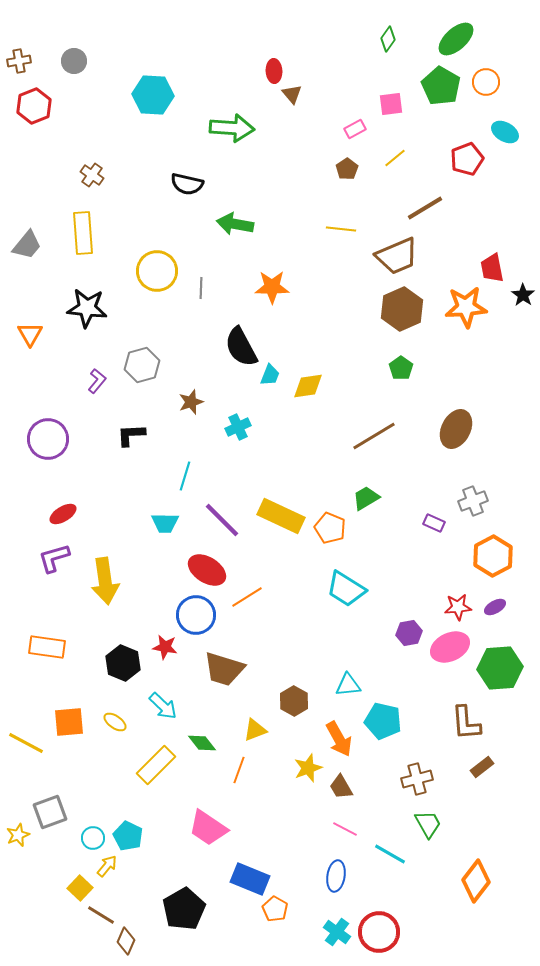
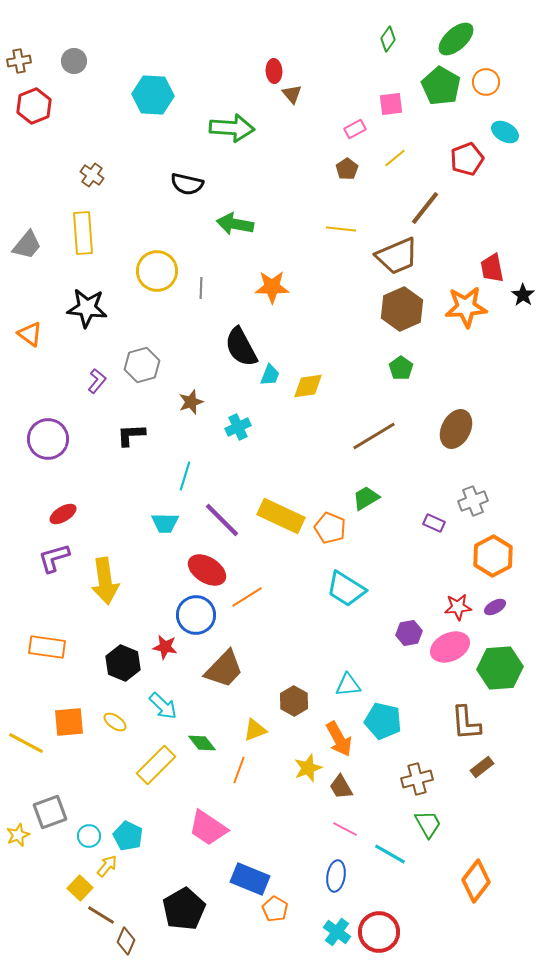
brown line at (425, 208): rotated 21 degrees counterclockwise
orange triangle at (30, 334): rotated 24 degrees counterclockwise
brown trapezoid at (224, 669): rotated 63 degrees counterclockwise
cyan circle at (93, 838): moved 4 px left, 2 px up
